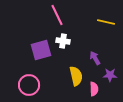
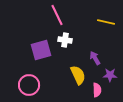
white cross: moved 2 px right, 1 px up
yellow semicircle: moved 2 px right, 1 px up; rotated 12 degrees counterclockwise
pink semicircle: moved 3 px right, 1 px down
